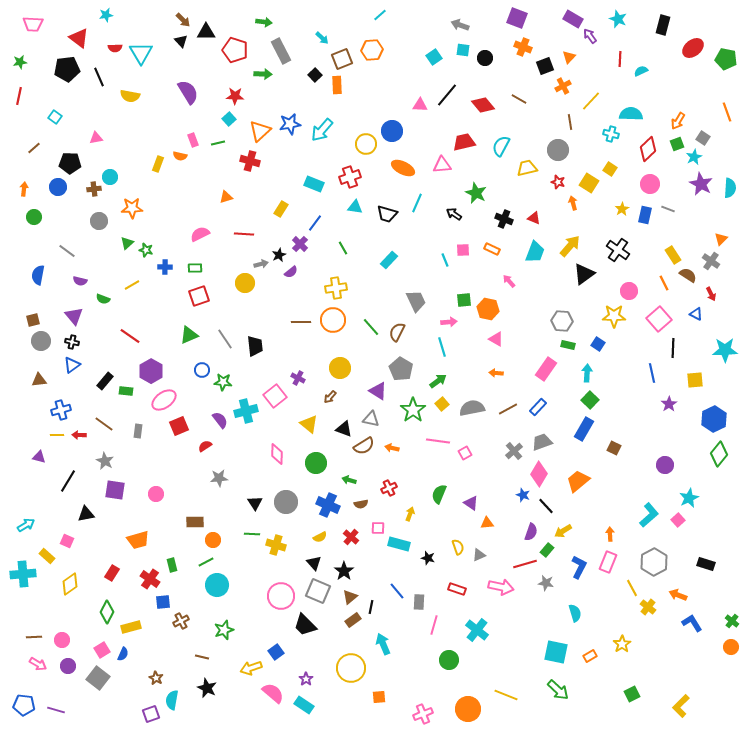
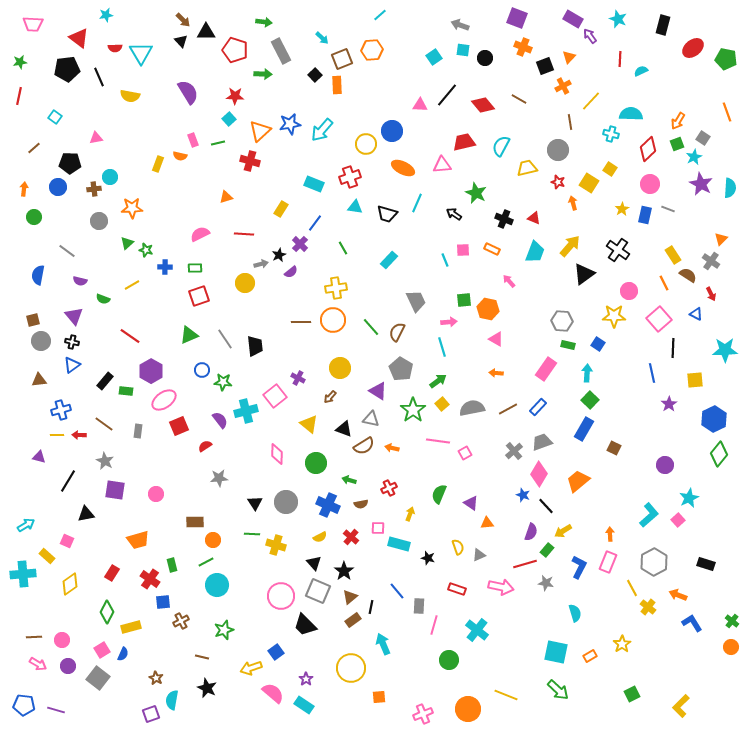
gray rectangle at (419, 602): moved 4 px down
